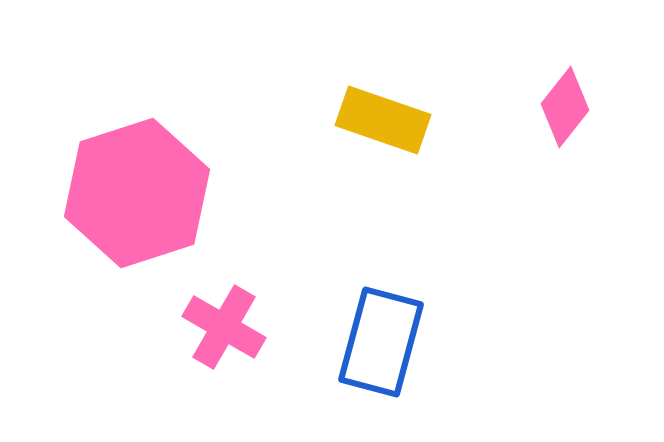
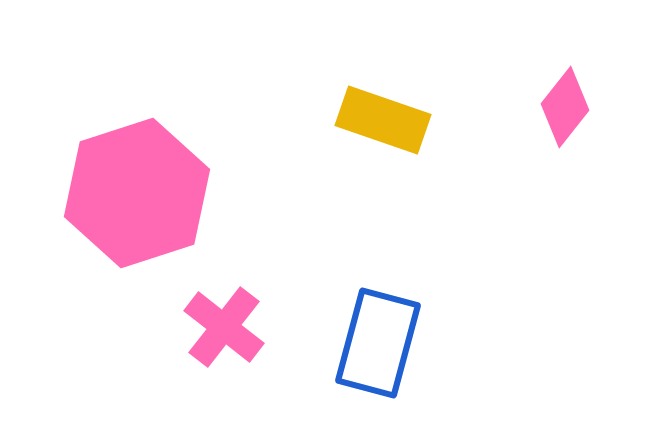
pink cross: rotated 8 degrees clockwise
blue rectangle: moved 3 px left, 1 px down
